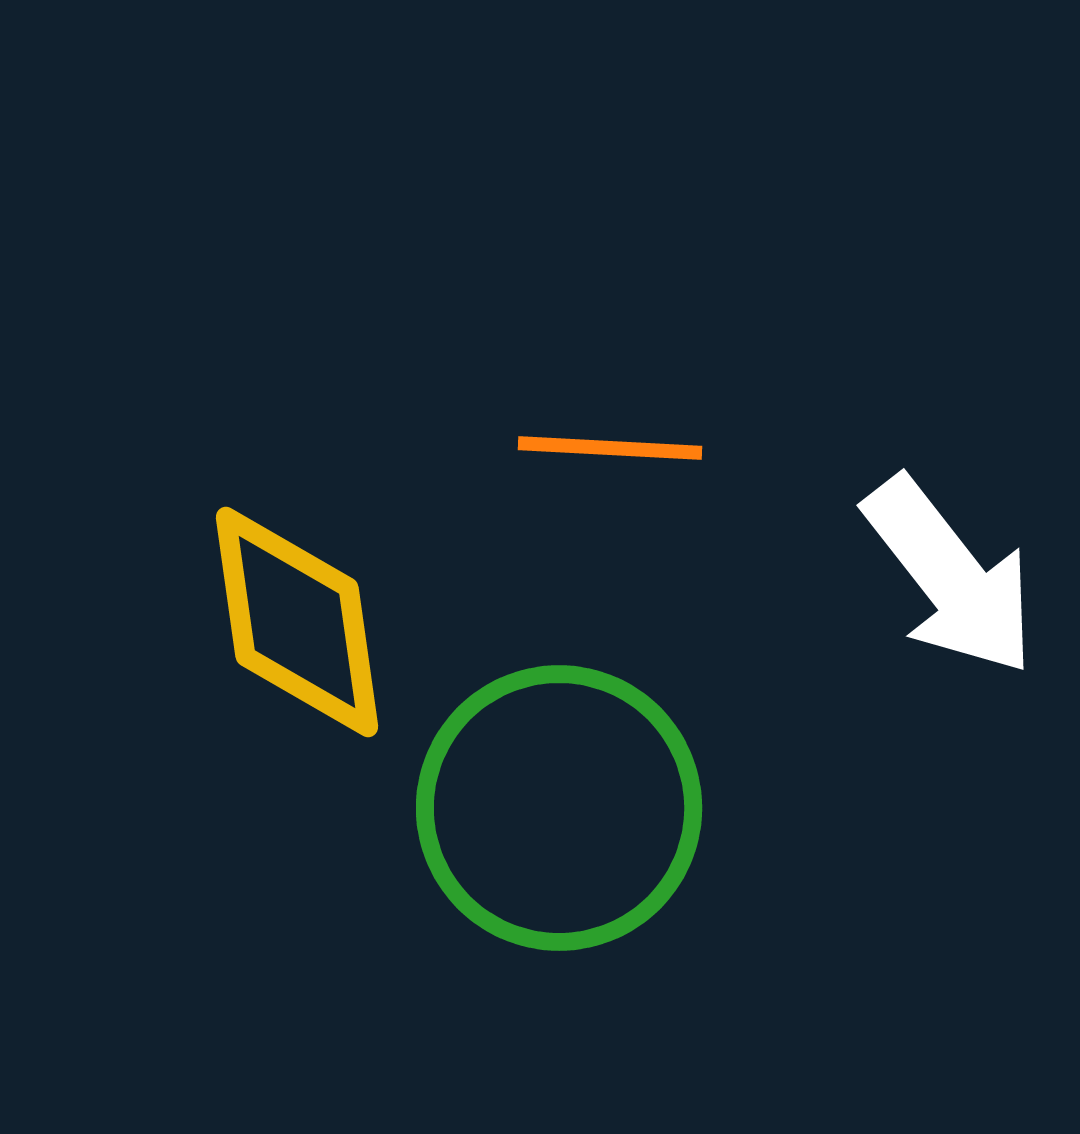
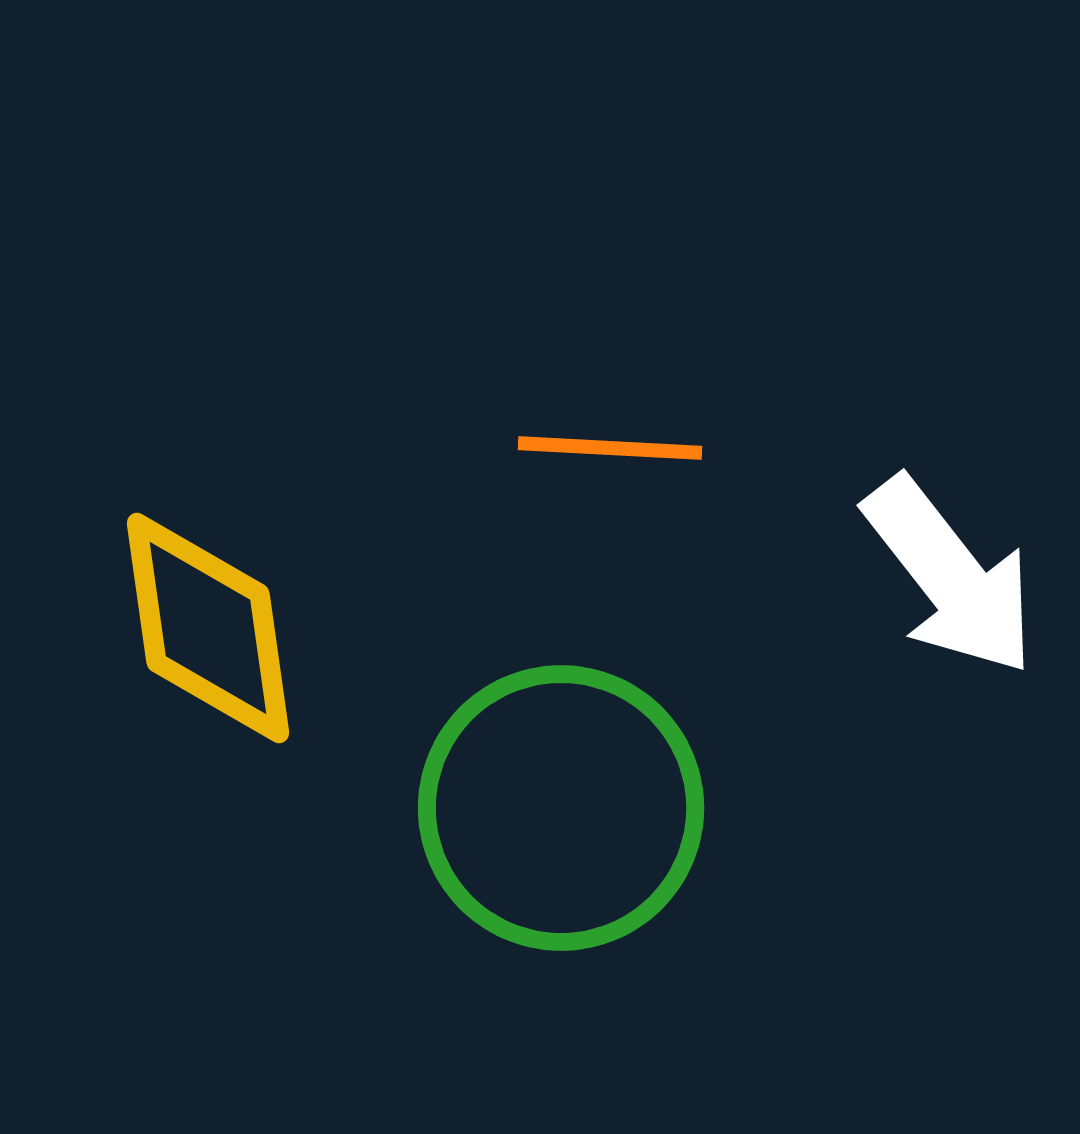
yellow diamond: moved 89 px left, 6 px down
green circle: moved 2 px right
